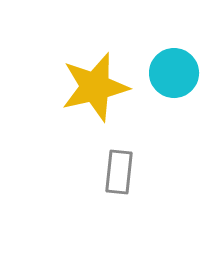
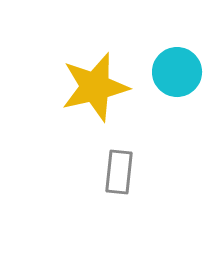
cyan circle: moved 3 px right, 1 px up
